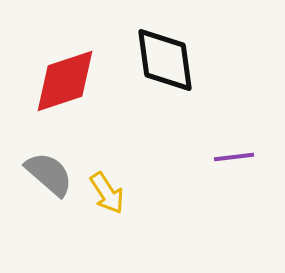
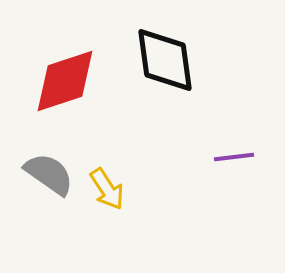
gray semicircle: rotated 6 degrees counterclockwise
yellow arrow: moved 4 px up
